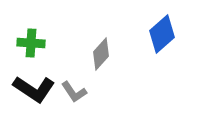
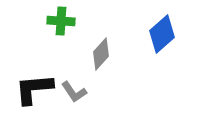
green cross: moved 30 px right, 22 px up
black L-shape: rotated 141 degrees clockwise
